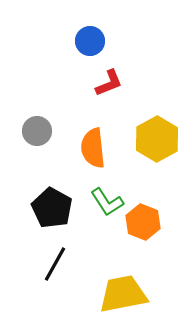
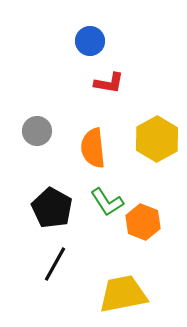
red L-shape: rotated 32 degrees clockwise
